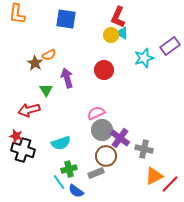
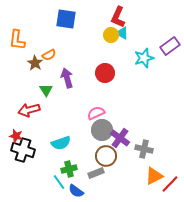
orange L-shape: moved 26 px down
red circle: moved 1 px right, 3 px down
